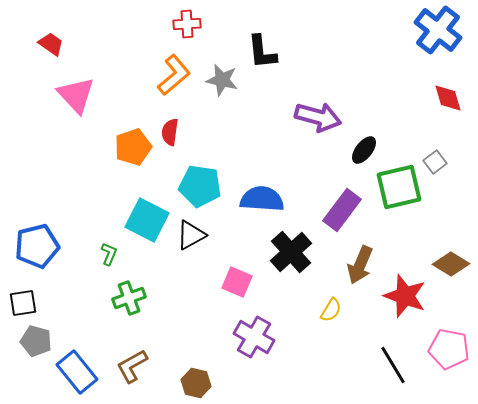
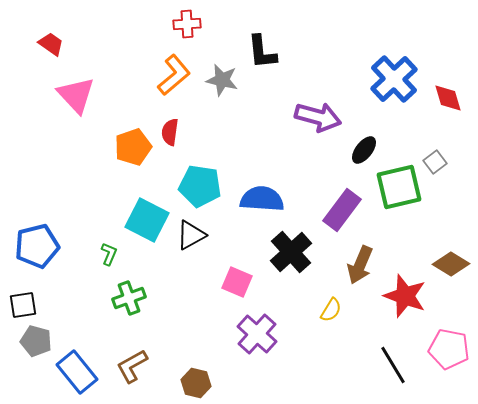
blue cross: moved 44 px left, 49 px down; rotated 9 degrees clockwise
black square: moved 2 px down
purple cross: moved 3 px right, 3 px up; rotated 12 degrees clockwise
